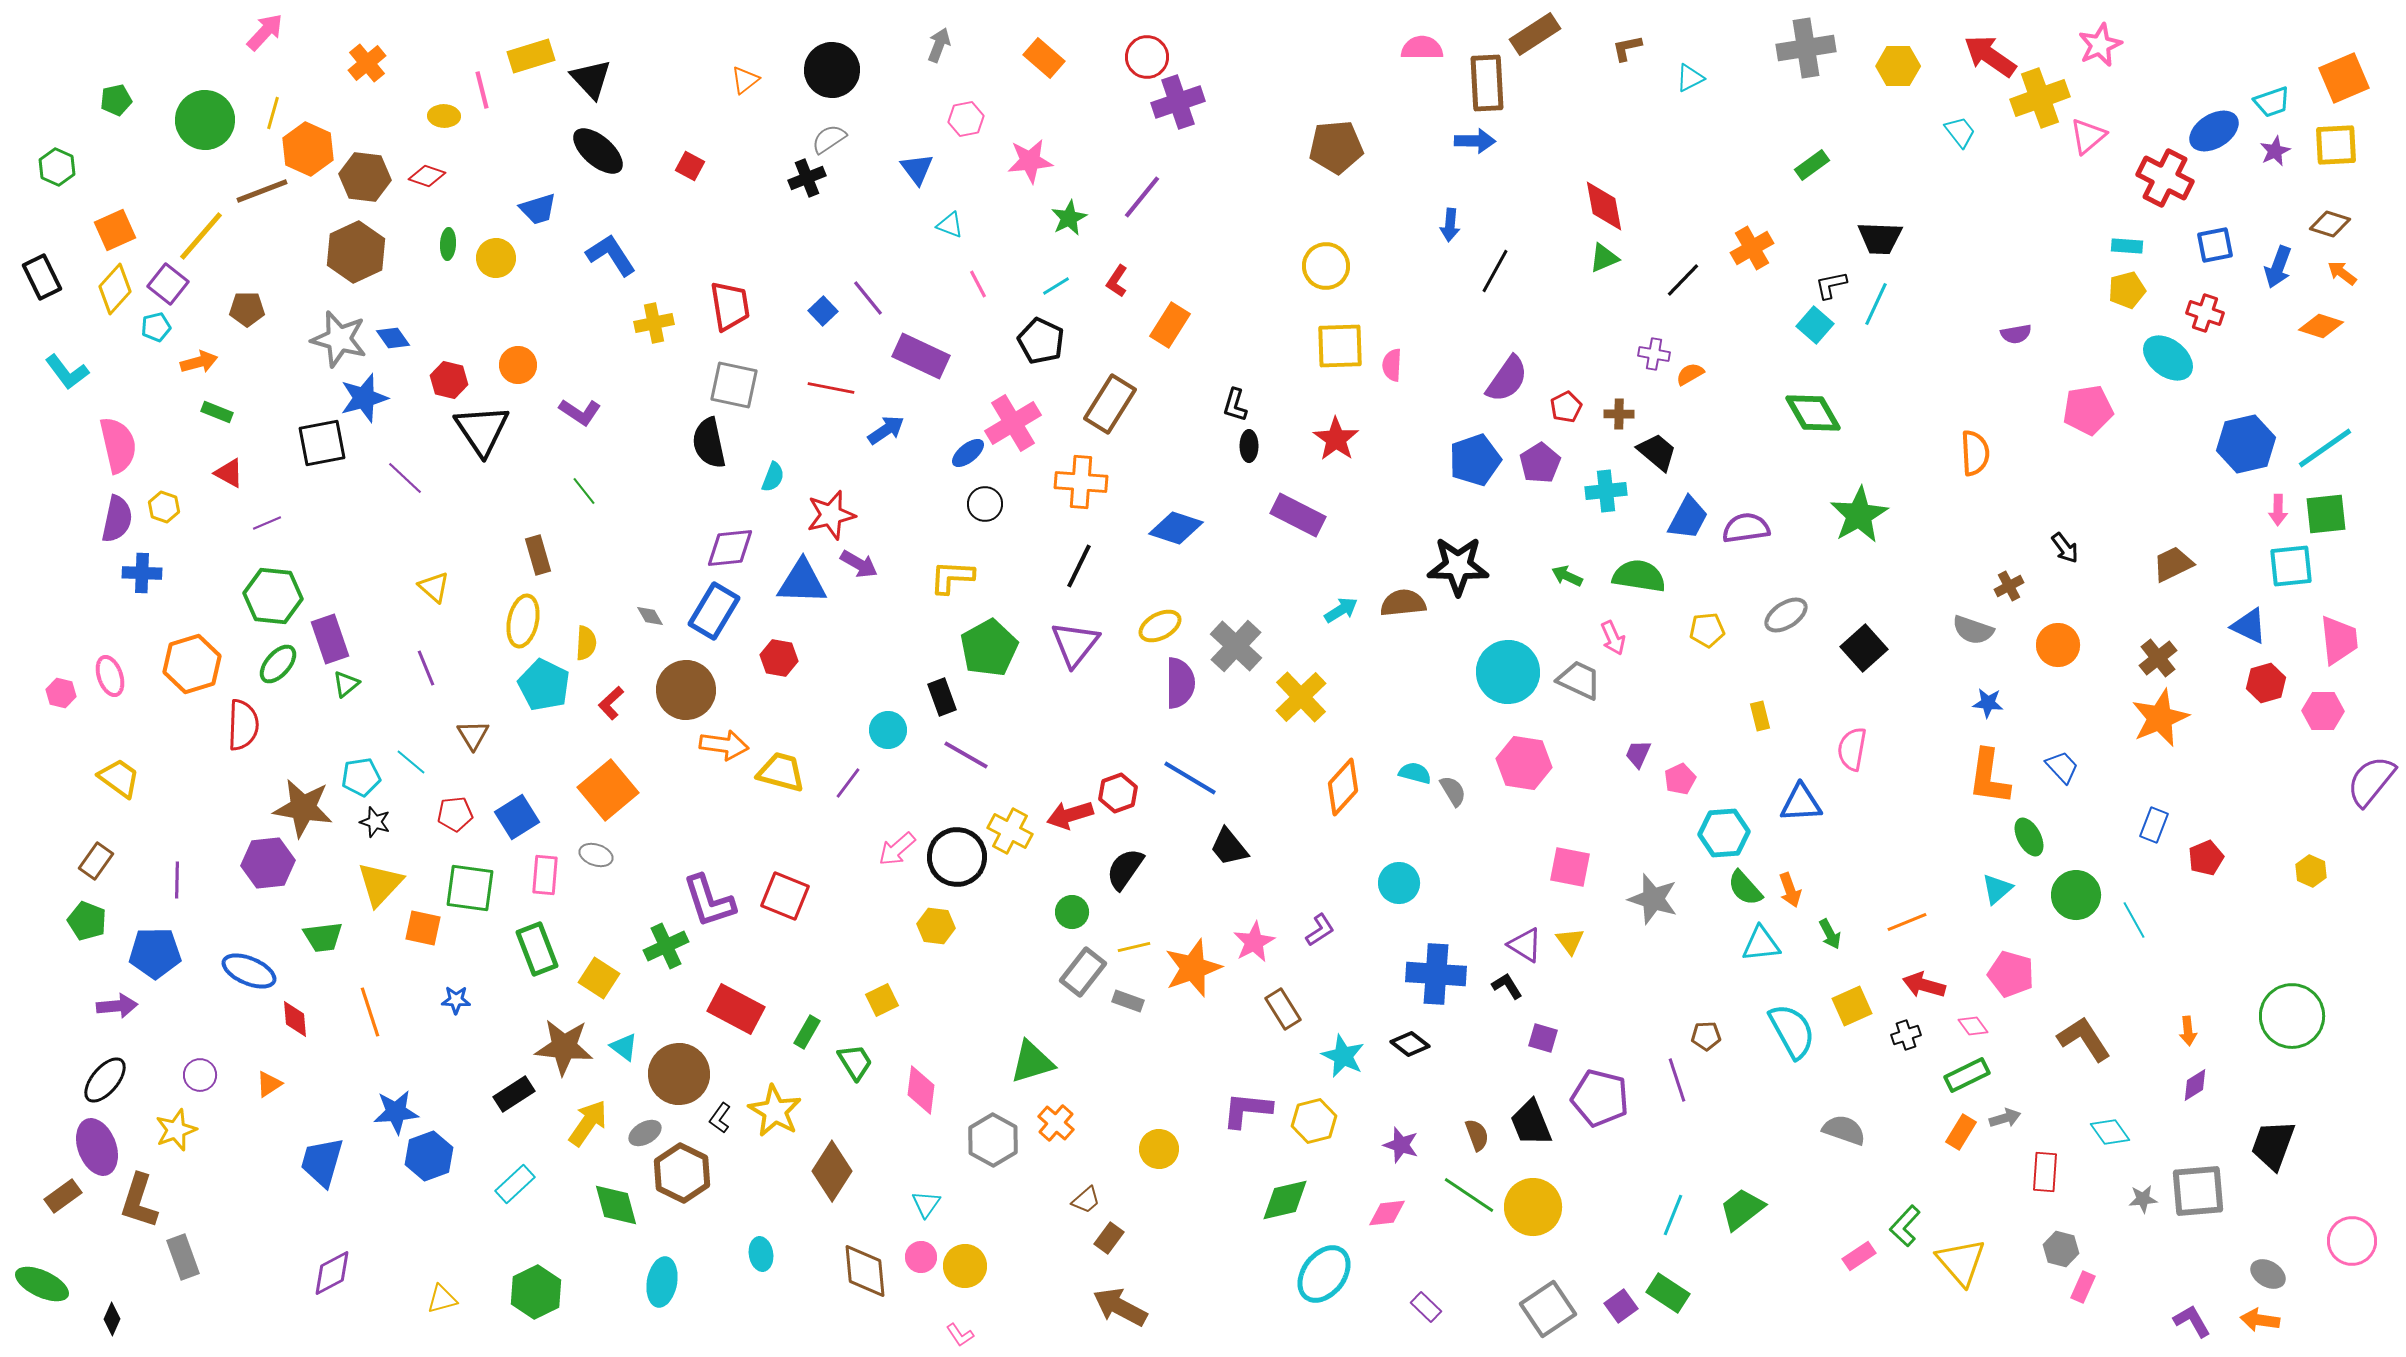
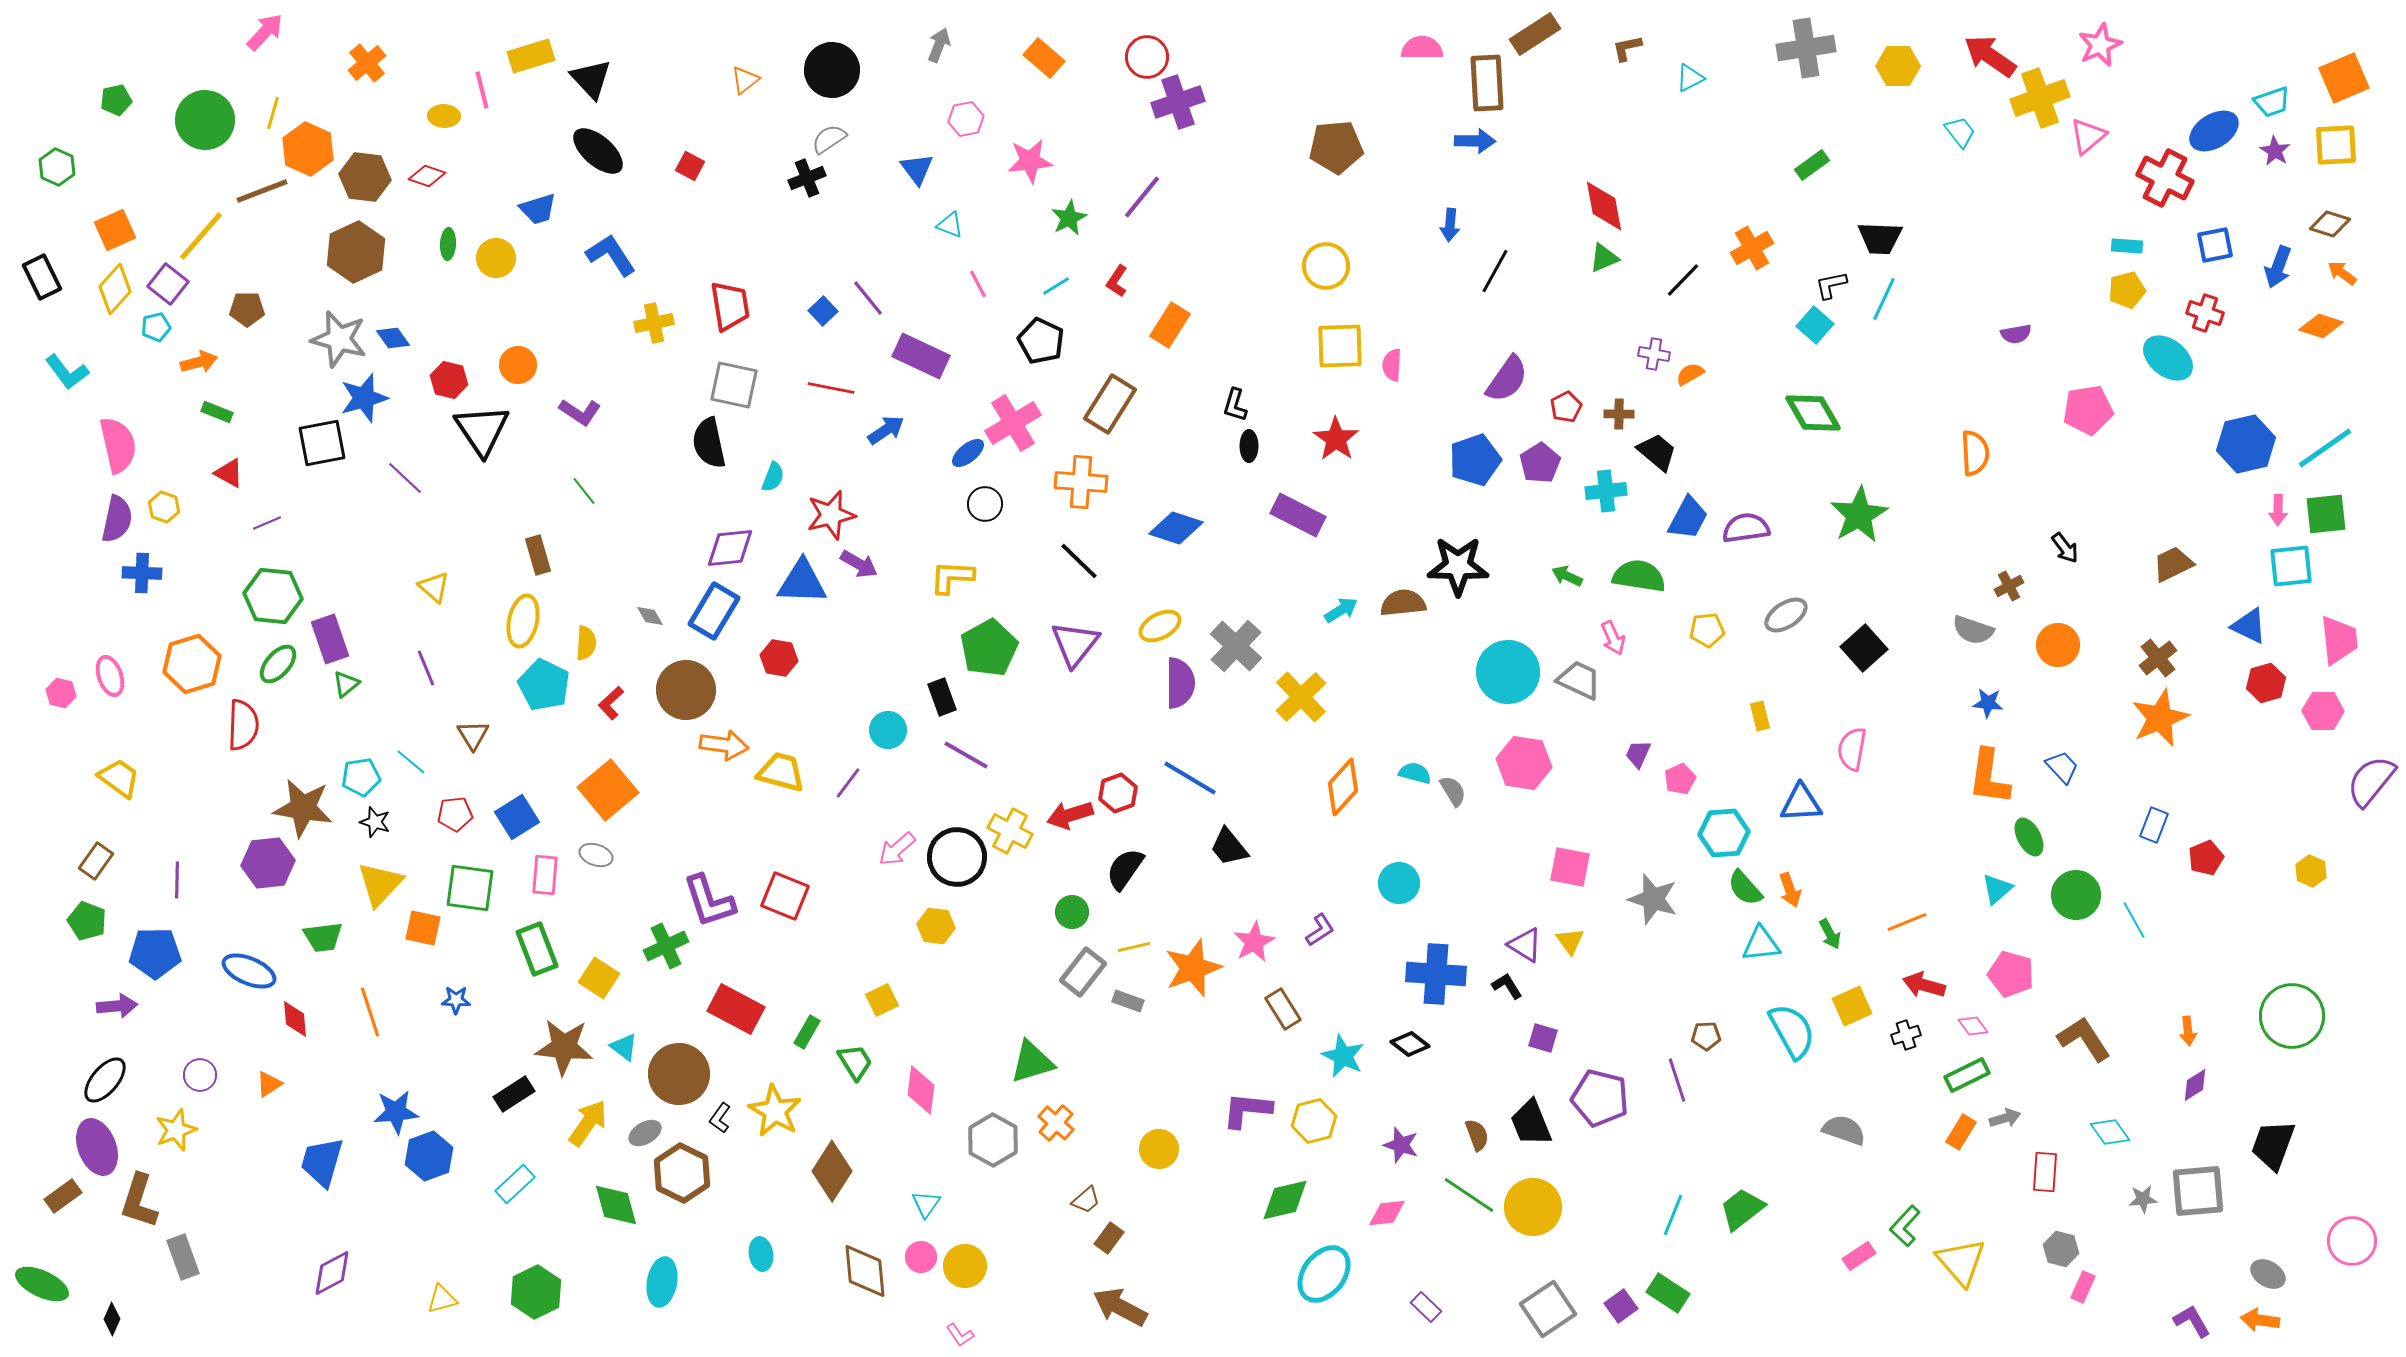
purple star at (2275, 151): rotated 16 degrees counterclockwise
cyan line at (1876, 304): moved 8 px right, 5 px up
black line at (1079, 566): moved 5 px up; rotated 72 degrees counterclockwise
